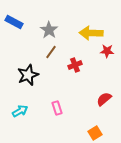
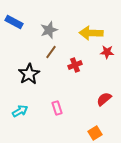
gray star: rotated 18 degrees clockwise
red star: moved 1 px down
black star: moved 1 px right, 1 px up; rotated 10 degrees counterclockwise
